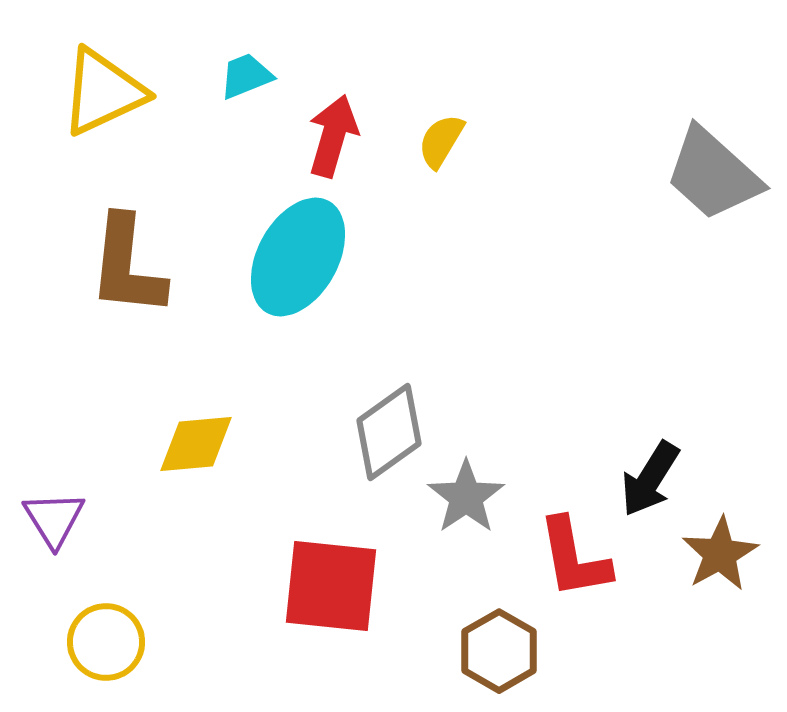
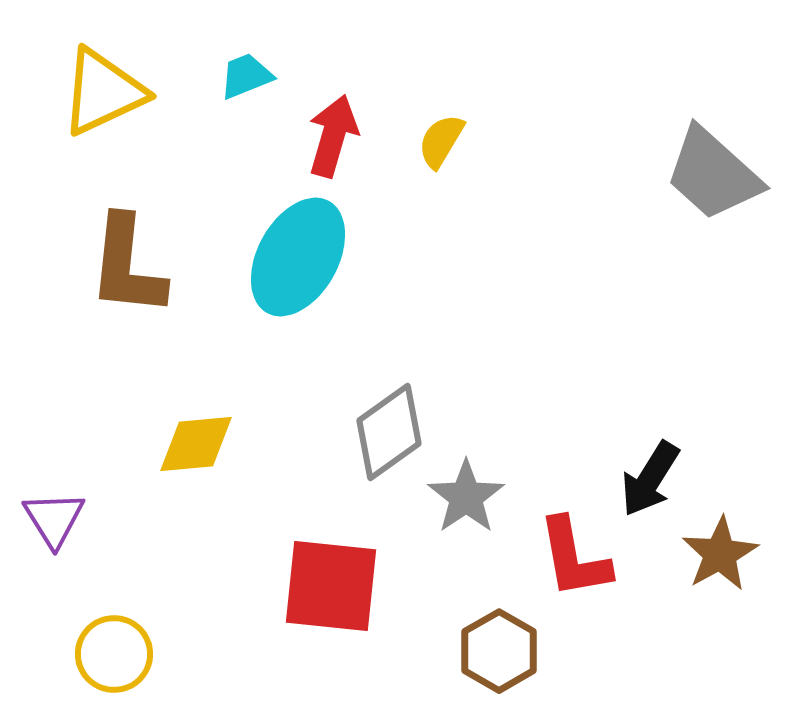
yellow circle: moved 8 px right, 12 px down
